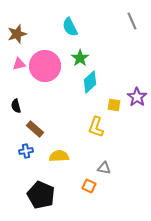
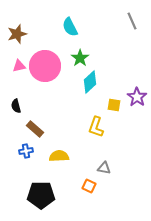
pink triangle: moved 2 px down
black pentagon: rotated 24 degrees counterclockwise
